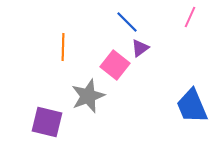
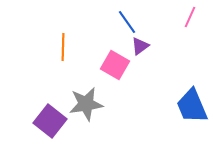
blue line: rotated 10 degrees clockwise
purple triangle: moved 2 px up
pink square: rotated 8 degrees counterclockwise
gray star: moved 2 px left, 8 px down; rotated 12 degrees clockwise
purple square: moved 3 px right, 1 px up; rotated 24 degrees clockwise
